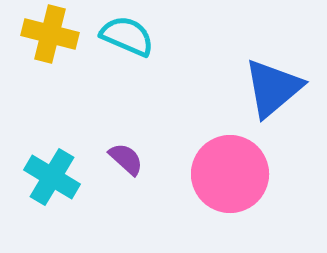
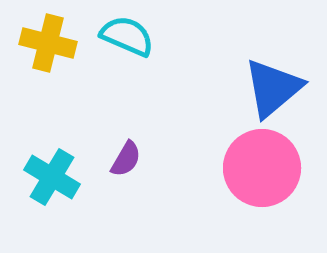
yellow cross: moved 2 px left, 9 px down
purple semicircle: rotated 78 degrees clockwise
pink circle: moved 32 px right, 6 px up
